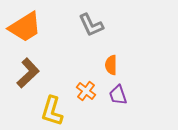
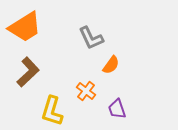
gray L-shape: moved 13 px down
orange semicircle: rotated 144 degrees counterclockwise
brown L-shape: moved 1 px up
purple trapezoid: moved 1 px left, 14 px down
